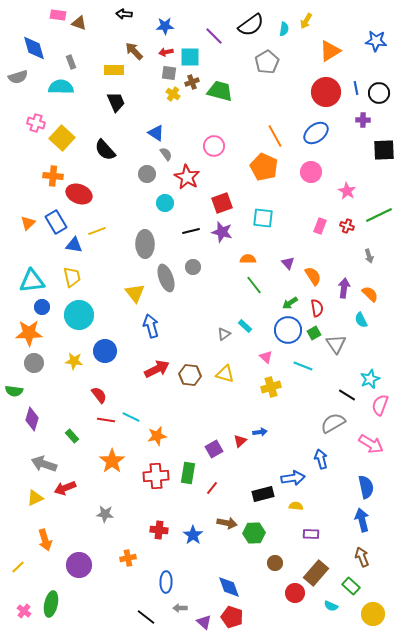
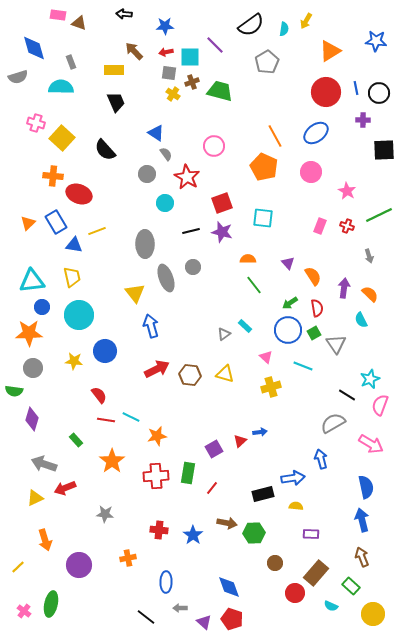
purple line at (214, 36): moved 1 px right, 9 px down
gray circle at (34, 363): moved 1 px left, 5 px down
green rectangle at (72, 436): moved 4 px right, 4 px down
red pentagon at (232, 617): moved 2 px down
